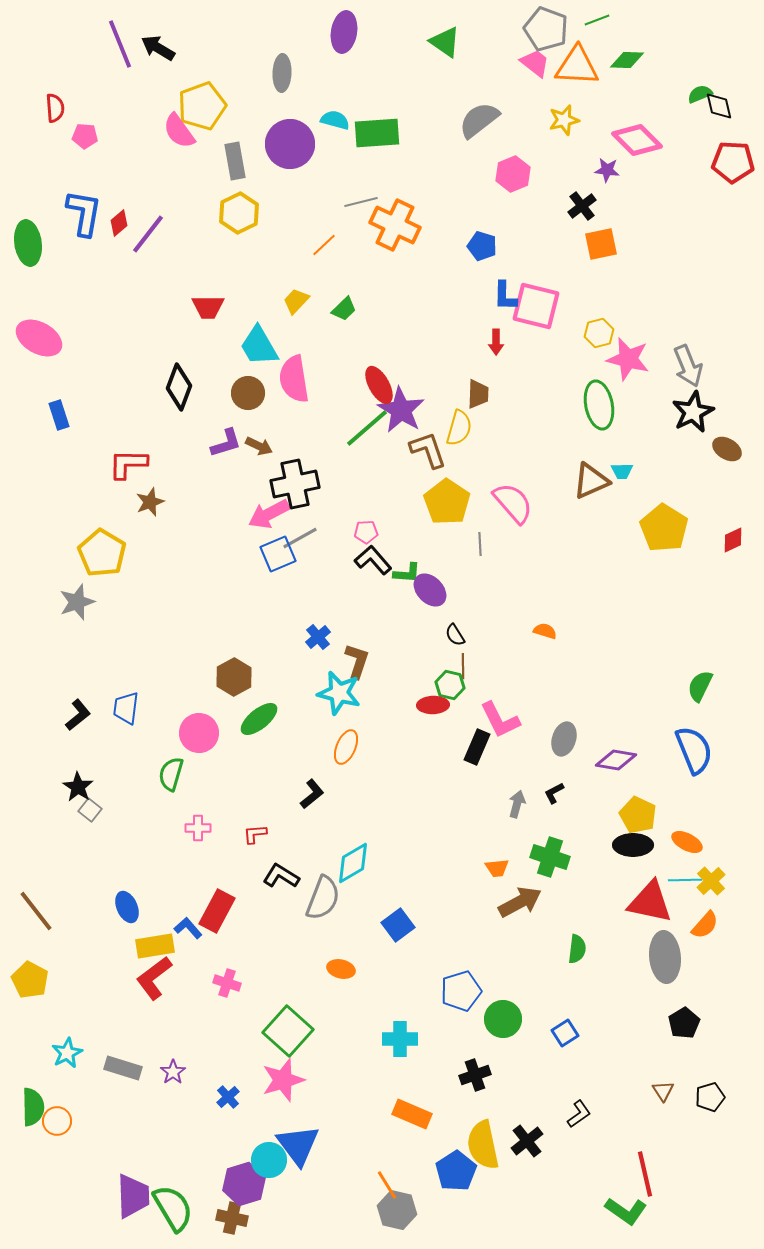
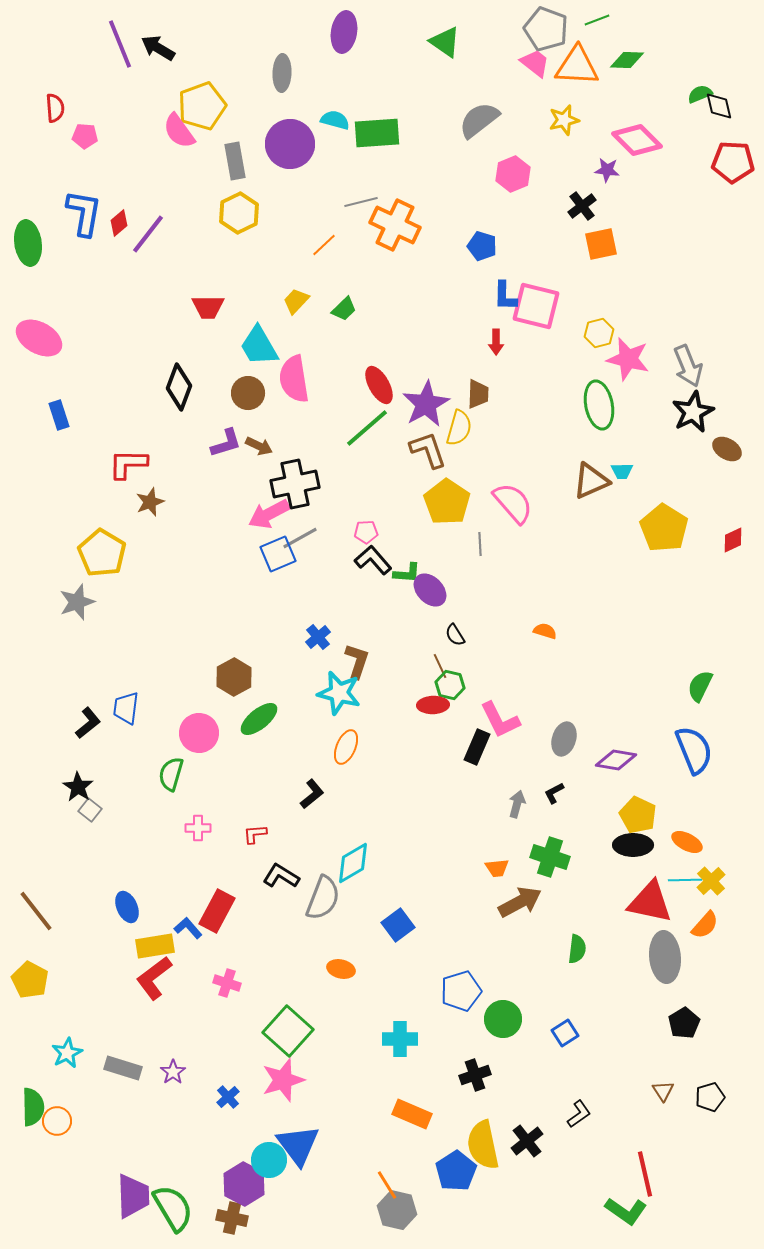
purple star at (401, 410): moved 25 px right, 6 px up; rotated 12 degrees clockwise
brown line at (463, 666): moved 23 px left; rotated 25 degrees counterclockwise
black L-shape at (78, 715): moved 10 px right, 8 px down
purple hexagon at (244, 1184): rotated 15 degrees counterclockwise
